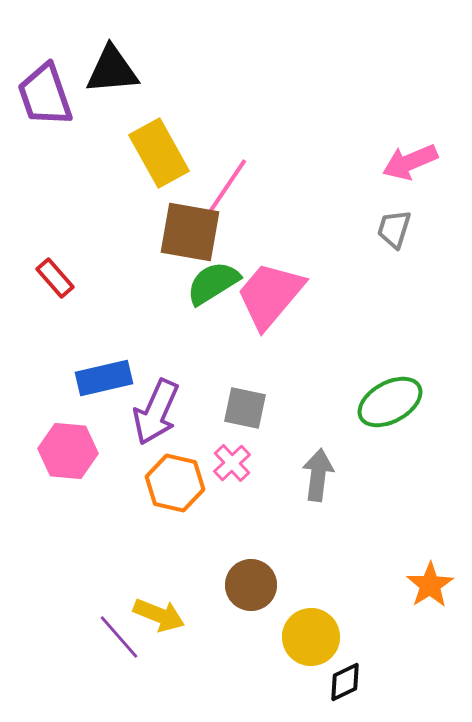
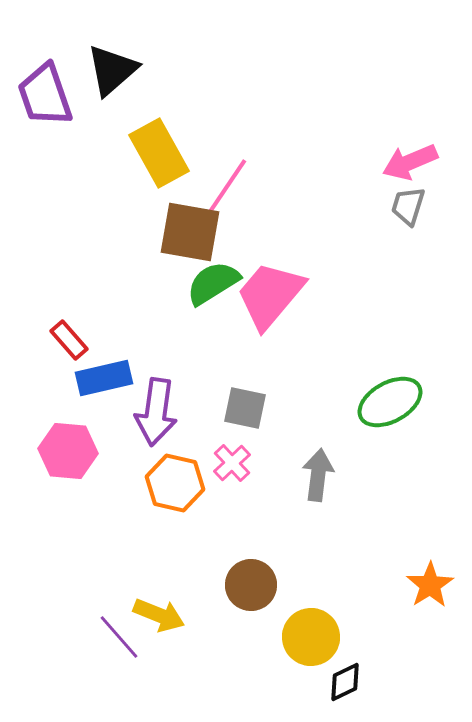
black triangle: rotated 36 degrees counterclockwise
gray trapezoid: moved 14 px right, 23 px up
red rectangle: moved 14 px right, 62 px down
purple arrow: rotated 16 degrees counterclockwise
